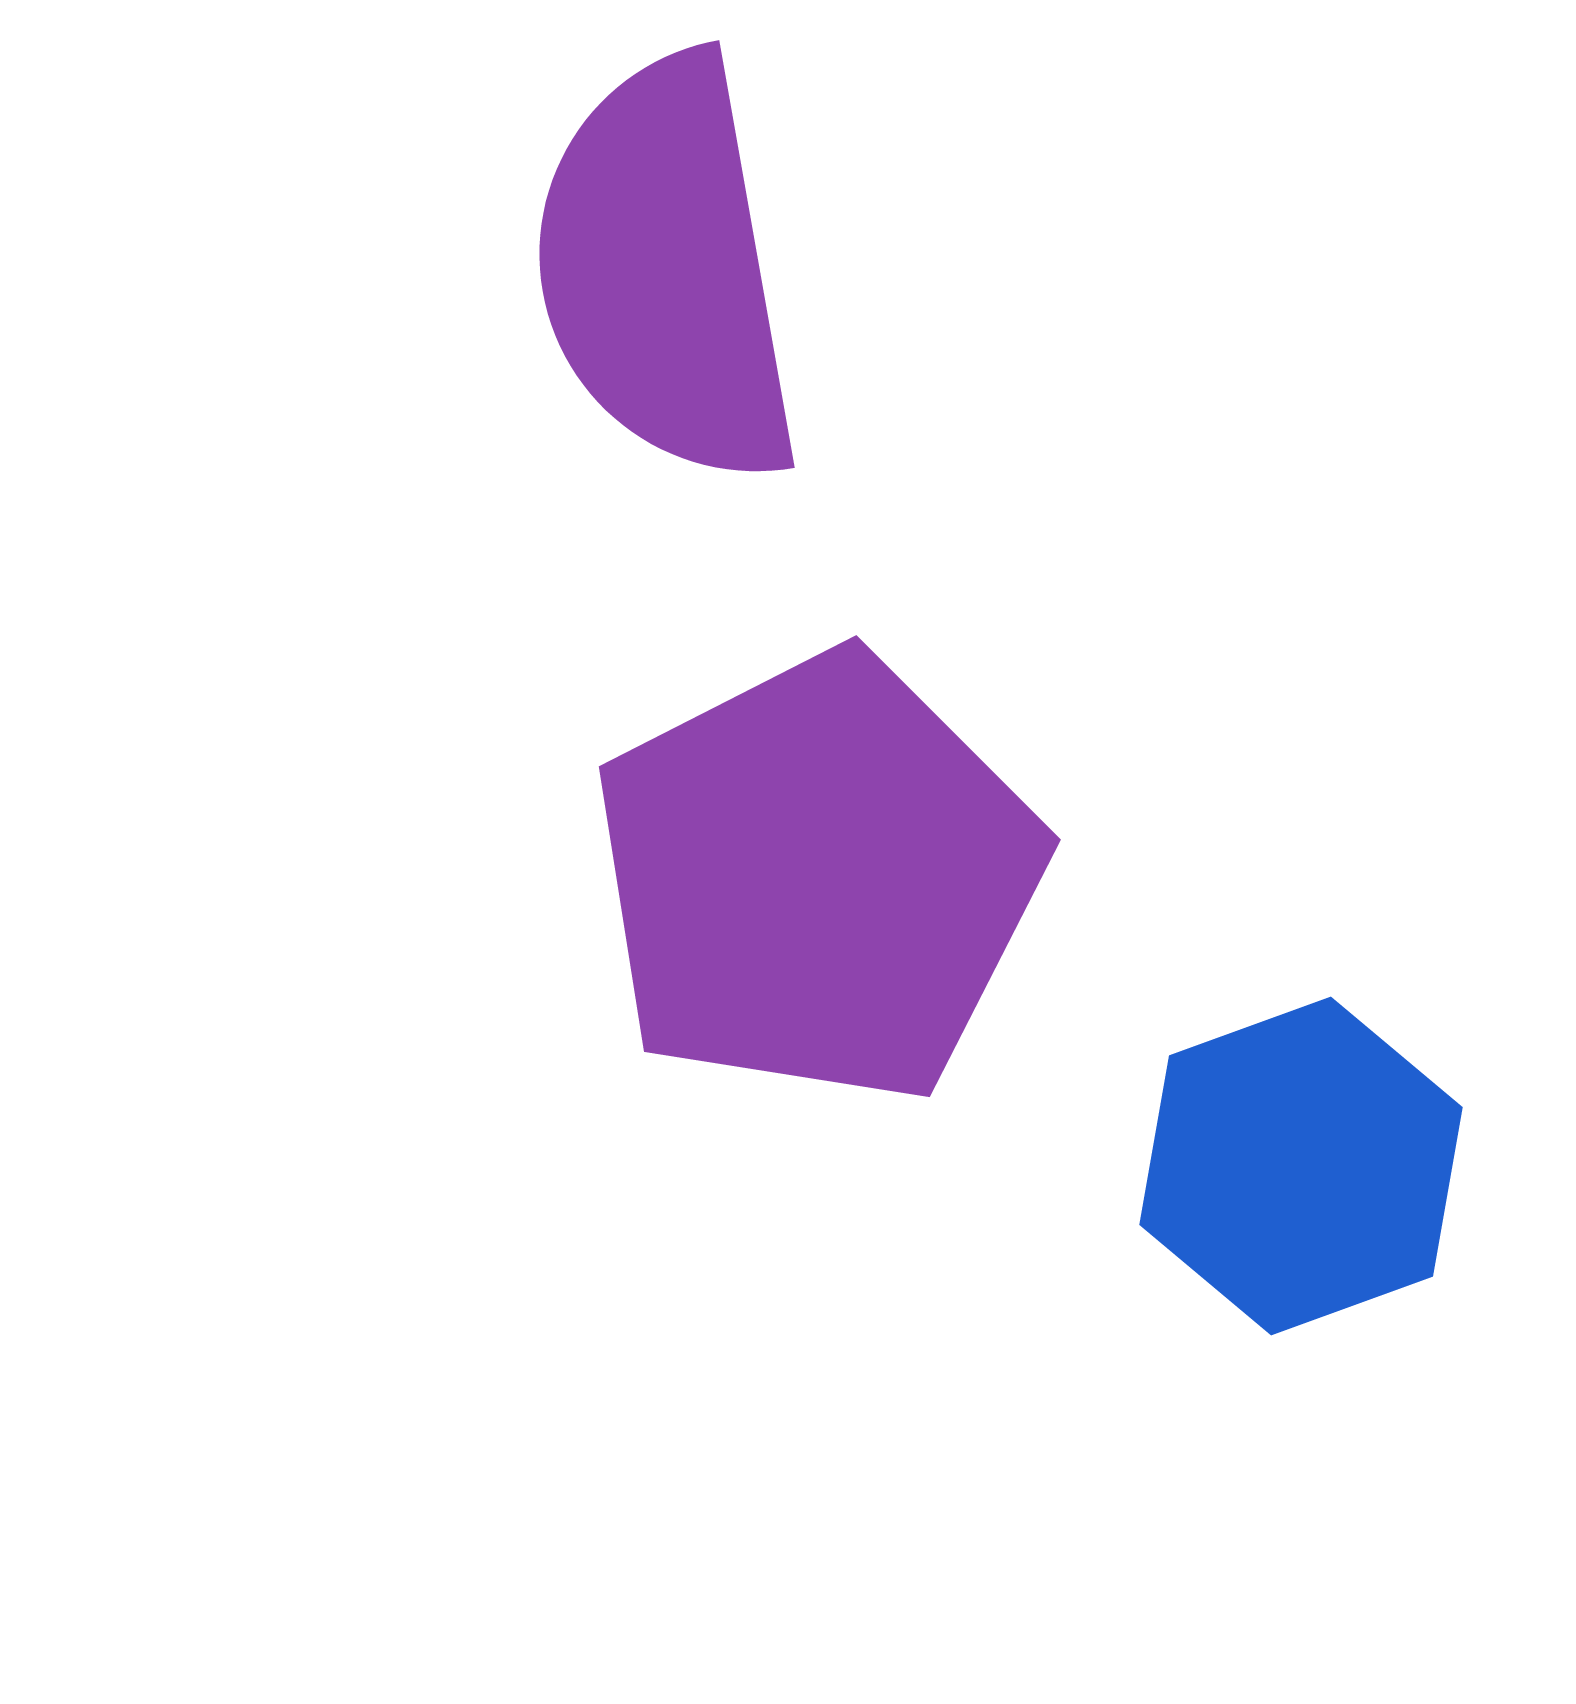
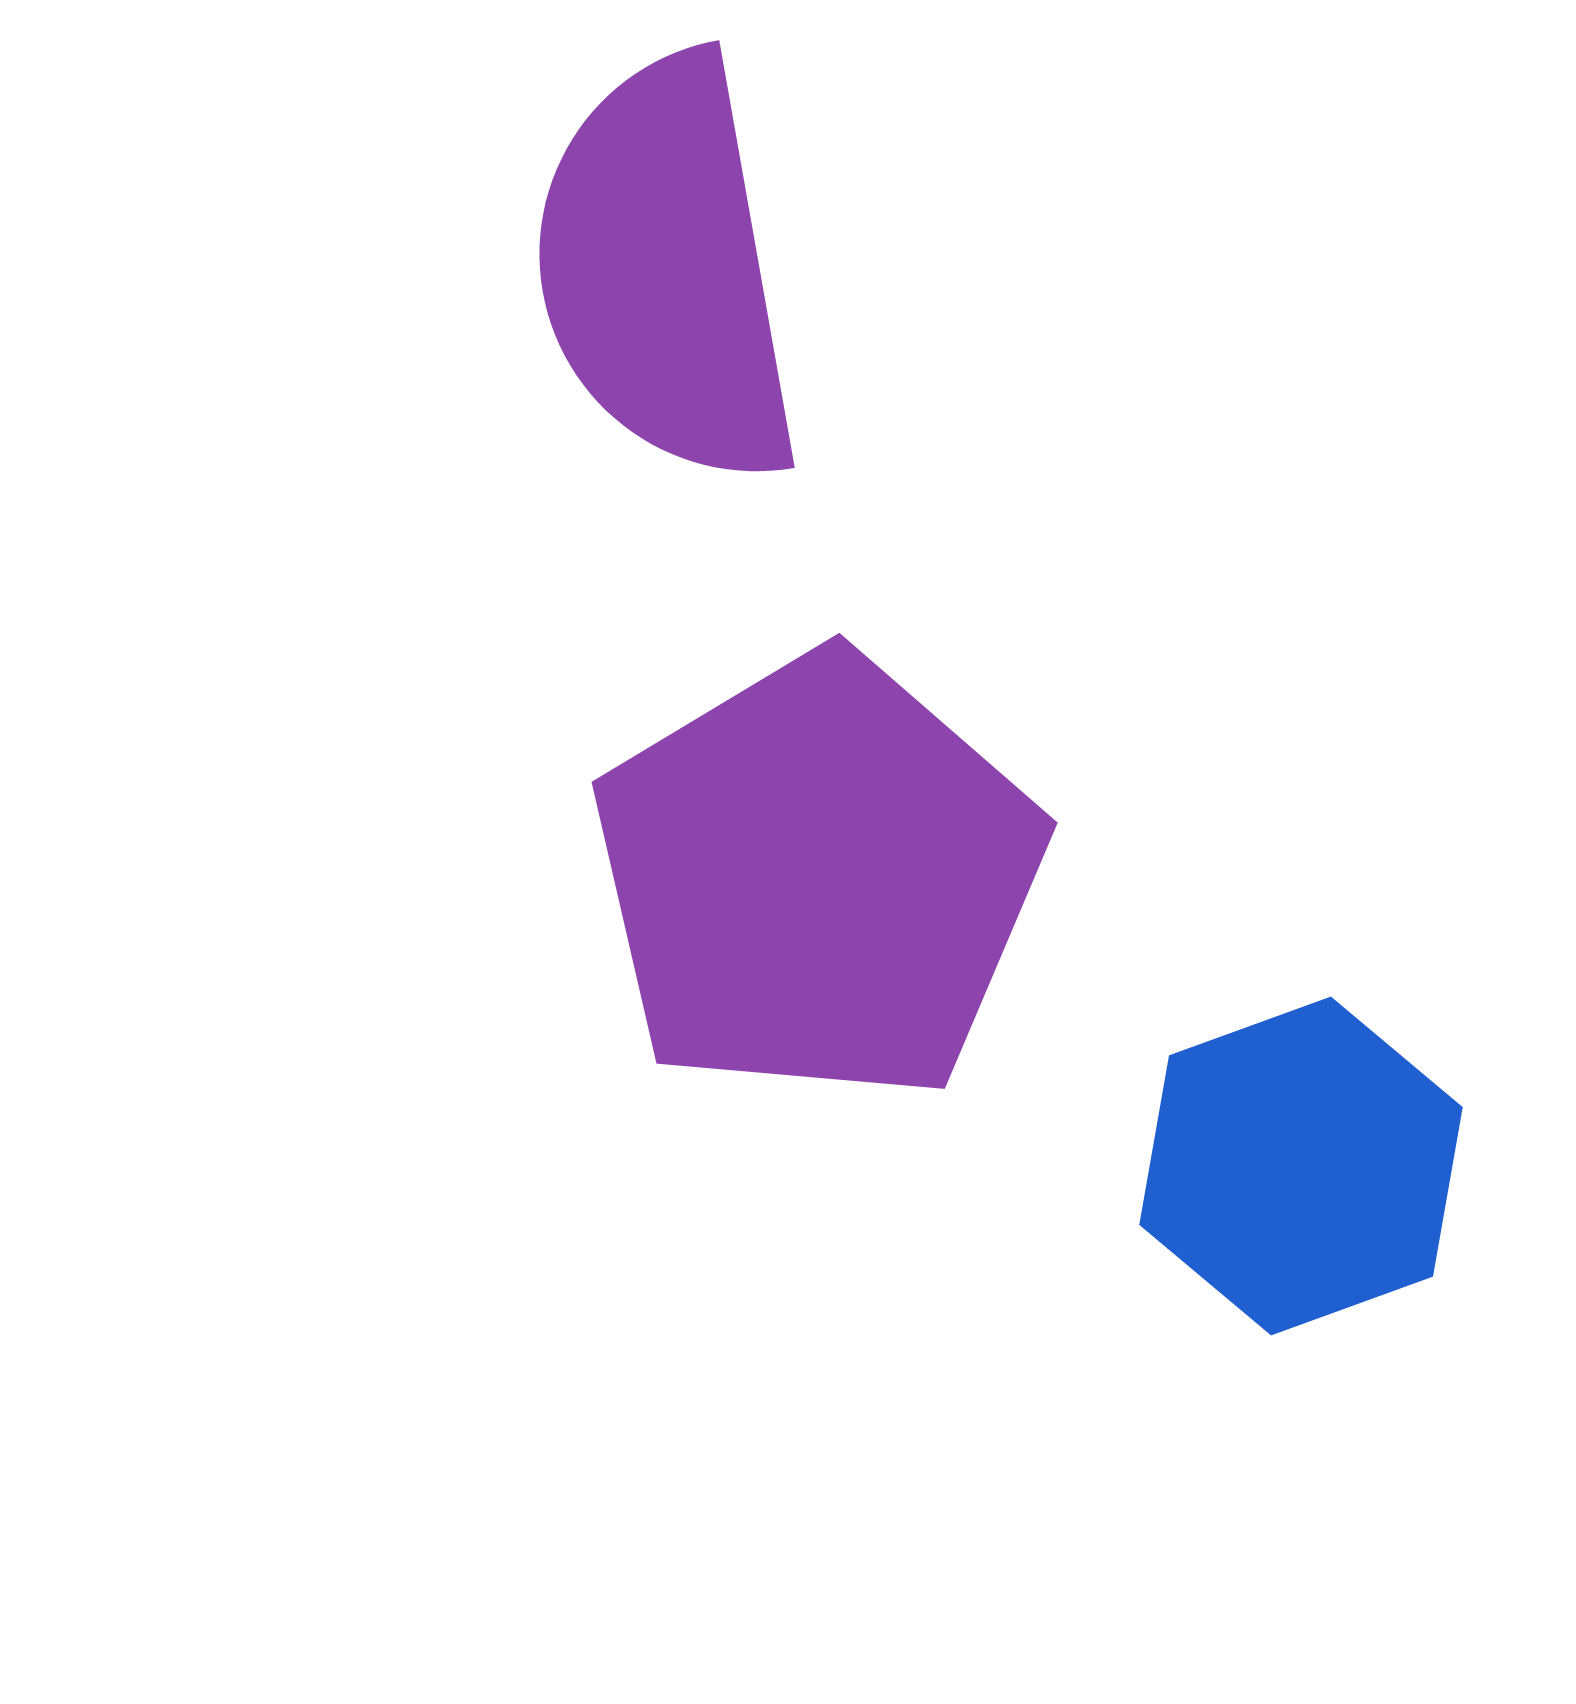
purple pentagon: rotated 4 degrees counterclockwise
